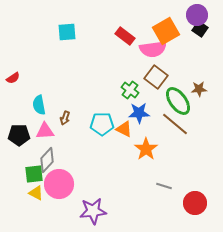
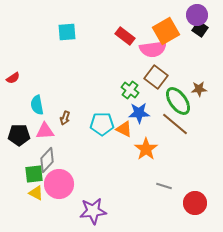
cyan semicircle: moved 2 px left
